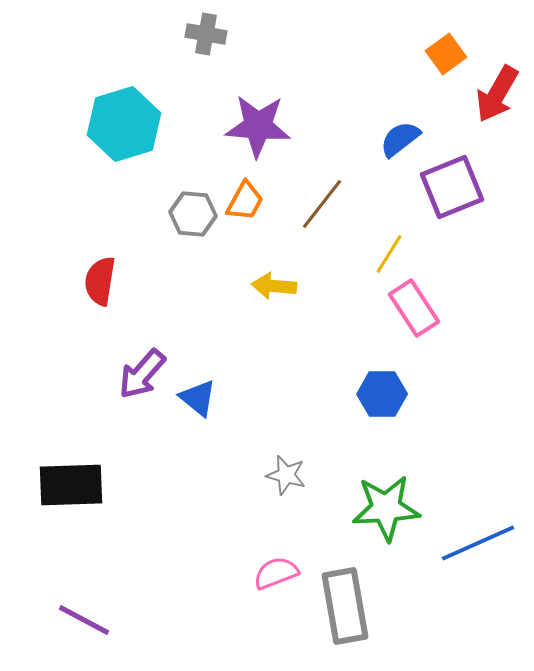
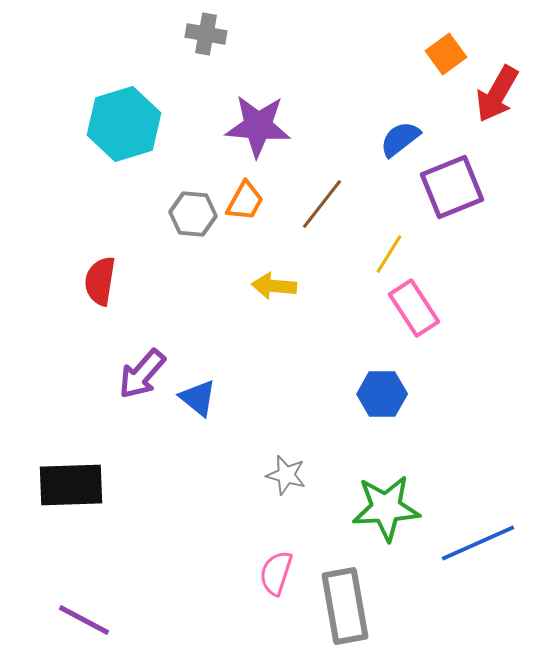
pink semicircle: rotated 51 degrees counterclockwise
